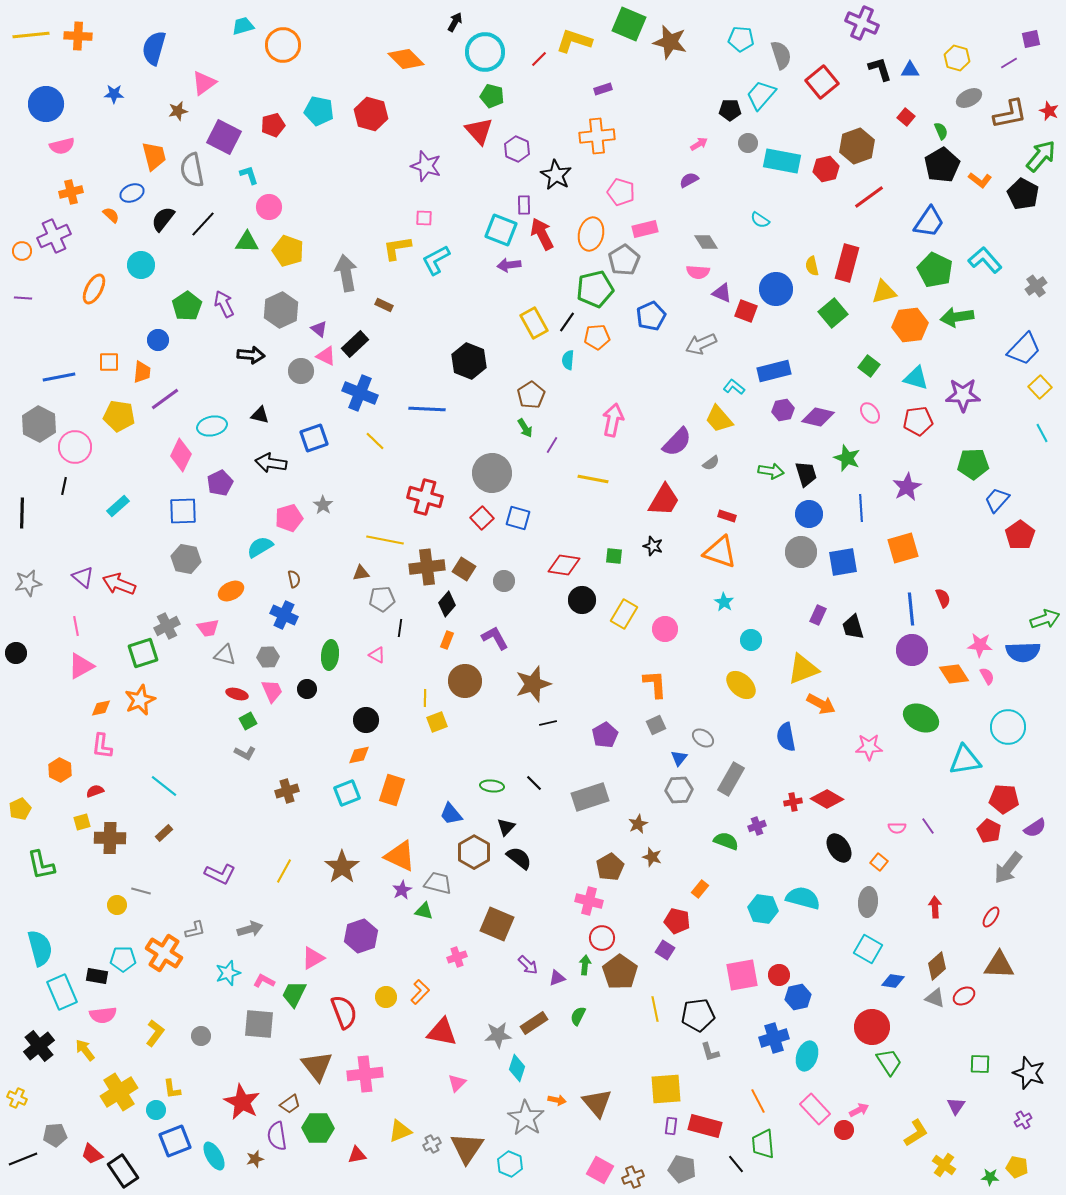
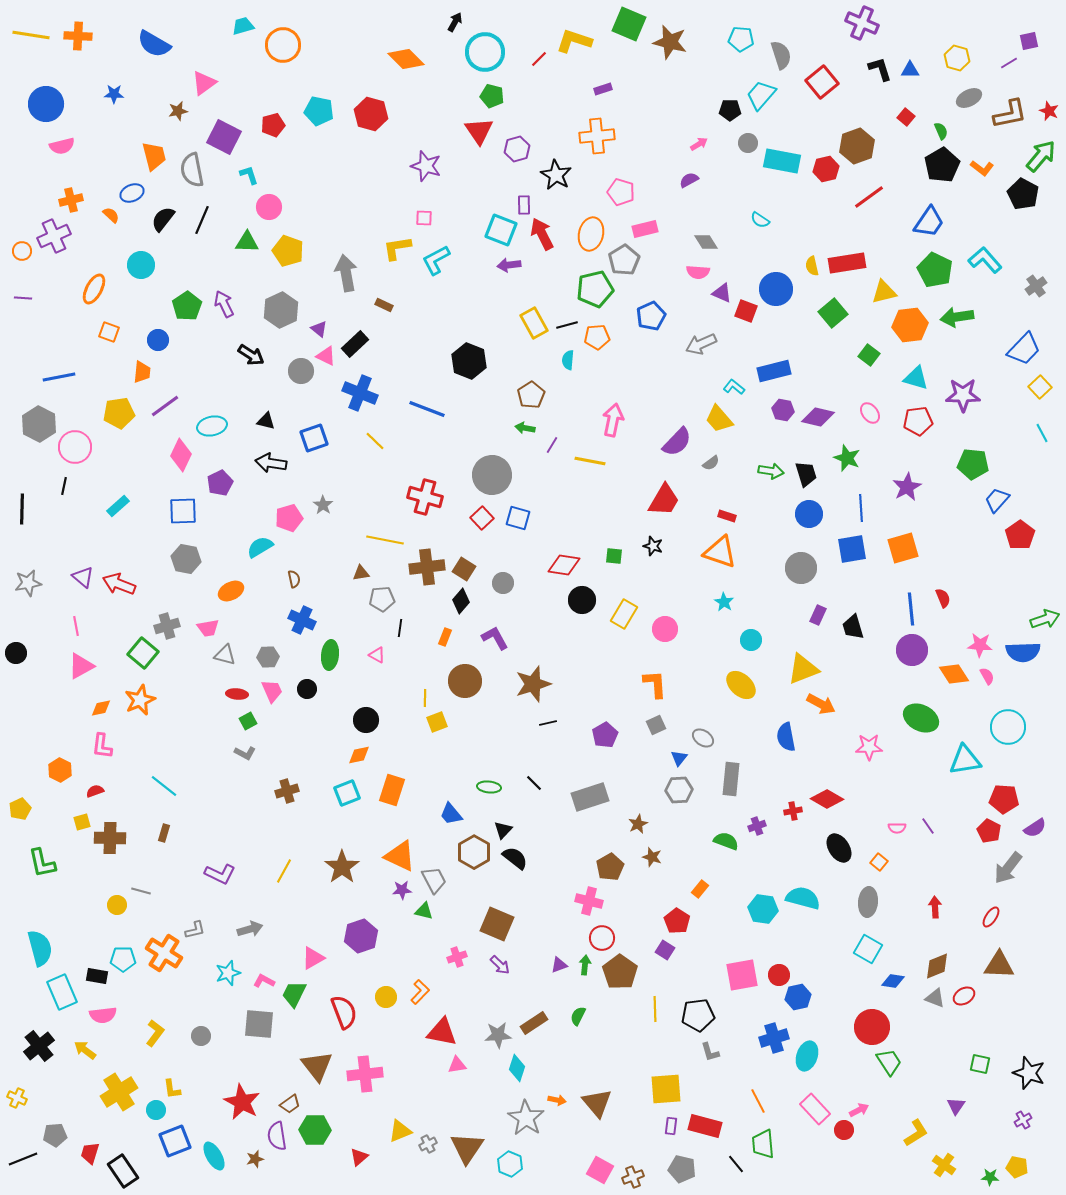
yellow line at (31, 35): rotated 15 degrees clockwise
purple square at (1031, 39): moved 2 px left, 2 px down
blue semicircle at (154, 48): moved 4 px up; rotated 76 degrees counterclockwise
red triangle at (479, 131): rotated 8 degrees clockwise
purple hexagon at (517, 149): rotated 20 degrees clockwise
orange L-shape at (980, 180): moved 2 px right, 12 px up
orange cross at (71, 192): moved 8 px down
black line at (203, 224): moved 1 px left, 4 px up; rotated 20 degrees counterclockwise
red rectangle at (847, 263): rotated 66 degrees clockwise
black line at (567, 322): moved 3 px down; rotated 40 degrees clockwise
black arrow at (251, 355): rotated 28 degrees clockwise
orange square at (109, 362): moved 30 px up; rotated 20 degrees clockwise
green square at (869, 366): moved 11 px up
purple line at (165, 399): moved 7 px down
blue line at (427, 409): rotated 18 degrees clockwise
purple hexagon at (783, 410): rotated 20 degrees clockwise
black triangle at (260, 415): moved 6 px right, 6 px down
yellow pentagon at (119, 416): moved 3 px up; rotated 16 degrees counterclockwise
green arrow at (525, 428): rotated 132 degrees clockwise
green pentagon at (973, 464): rotated 8 degrees clockwise
gray circle at (492, 473): moved 2 px down
yellow line at (593, 479): moved 3 px left, 18 px up
black line at (22, 513): moved 4 px up
gray circle at (801, 552): moved 16 px down
blue square at (843, 562): moved 9 px right, 13 px up
gray circle at (504, 581): moved 1 px left, 2 px down
black diamond at (447, 604): moved 14 px right, 3 px up
blue cross at (284, 615): moved 18 px right, 5 px down
gray cross at (167, 626): rotated 10 degrees clockwise
orange rectangle at (447, 640): moved 2 px left, 3 px up
green square at (143, 653): rotated 32 degrees counterclockwise
red ellipse at (237, 694): rotated 10 degrees counterclockwise
gray rectangle at (731, 779): rotated 24 degrees counterclockwise
green ellipse at (492, 786): moved 3 px left, 1 px down
red cross at (793, 802): moved 9 px down
black triangle at (506, 827): moved 3 px left, 3 px down
brown rectangle at (164, 833): rotated 30 degrees counterclockwise
black semicircle at (519, 858): moved 4 px left
green L-shape at (41, 865): moved 1 px right, 2 px up
gray trapezoid at (438, 883): moved 4 px left, 3 px up; rotated 48 degrees clockwise
purple star at (402, 890): rotated 24 degrees clockwise
red pentagon at (677, 921): rotated 20 degrees clockwise
purple arrow at (528, 965): moved 28 px left
brown diamond at (937, 966): rotated 20 degrees clockwise
purple triangle at (557, 978): moved 2 px right, 13 px up
yellow line at (655, 1009): rotated 10 degrees clockwise
yellow arrow at (85, 1050): rotated 15 degrees counterclockwise
green square at (980, 1064): rotated 10 degrees clockwise
pink triangle at (457, 1083): moved 18 px up; rotated 36 degrees clockwise
green hexagon at (318, 1128): moved 3 px left, 2 px down
gray cross at (432, 1144): moved 4 px left
red trapezoid at (92, 1154): moved 2 px left, 1 px up; rotated 65 degrees clockwise
red triangle at (357, 1155): moved 2 px right, 2 px down; rotated 30 degrees counterclockwise
